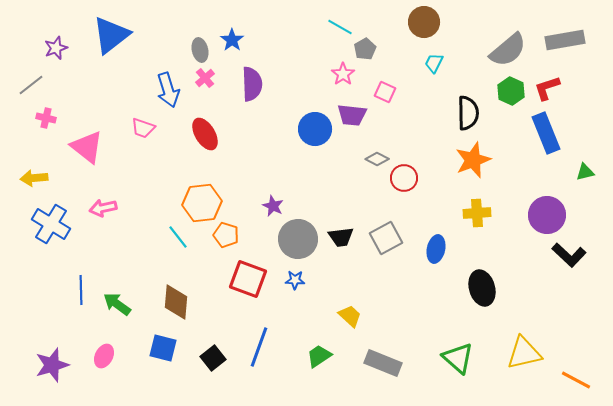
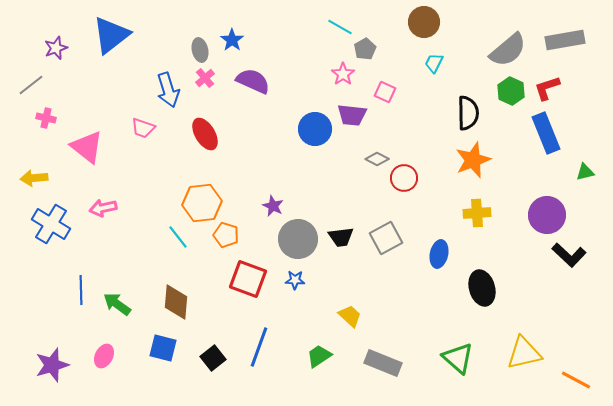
purple semicircle at (252, 84): moved 1 px right, 3 px up; rotated 64 degrees counterclockwise
blue ellipse at (436, 249): moved 3 px right, 5 px down
